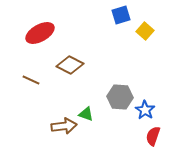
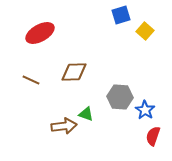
brown diamond: moved 4 px right, 7 px down; rotated 28 degrees counterclockwise
